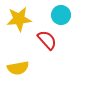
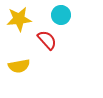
yellow semicircle: moved 1 px right, 2 px up
